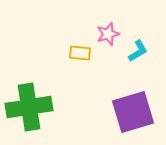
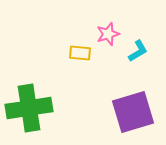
green cross: moved 1 px down
